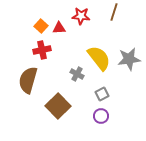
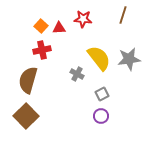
brown line: moved 9 px right, 3 px down
red star: moved 2 px right, 3 px down
brown square: moved 32 px left, 10 px down
